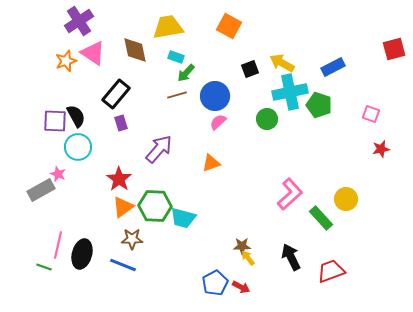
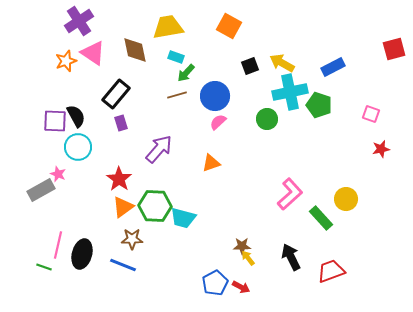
black square at (250, 69): moved 3 px up
